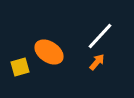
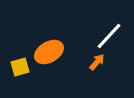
white line: moved 9 px right
orange ellipse: rotated 64 degrees counterclockwise
